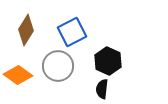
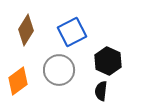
gray circle: moved 1 px right, 4 px down
orange diamond: moved 6 px down; rotated 72 degrees counterclockwise
black semicircle: moved 1 px left, 2 px down
